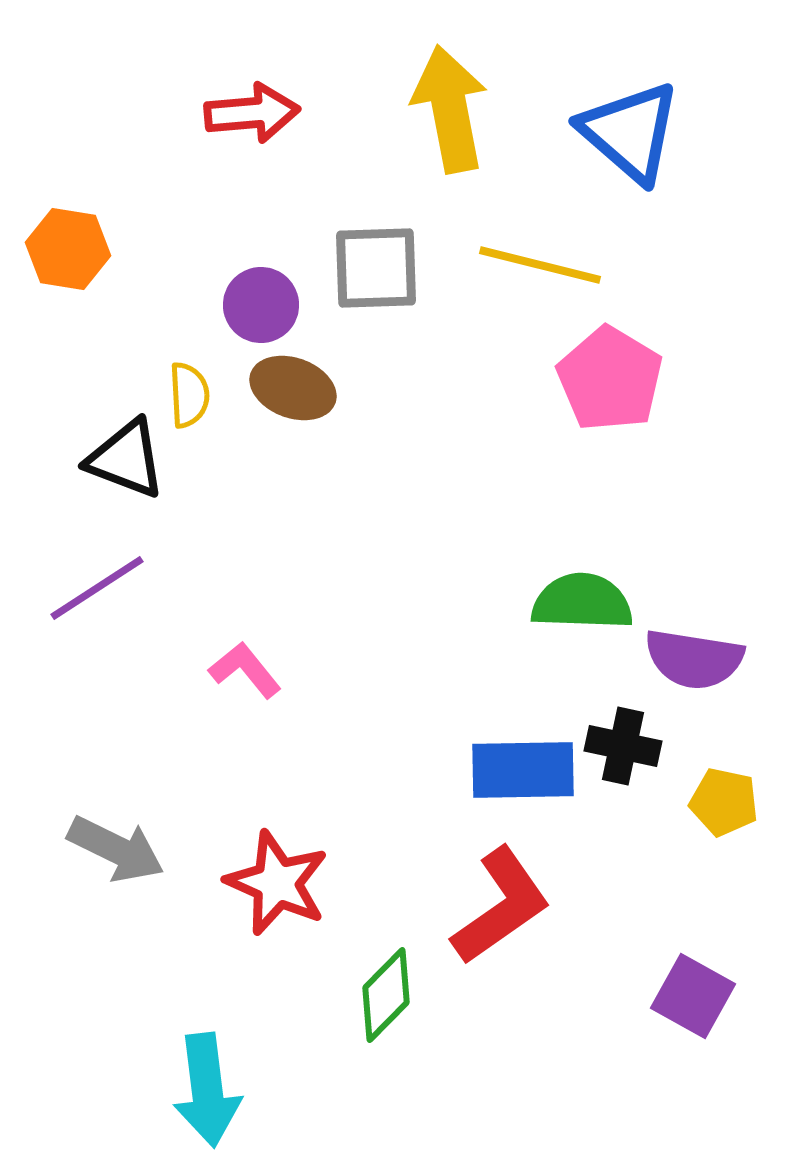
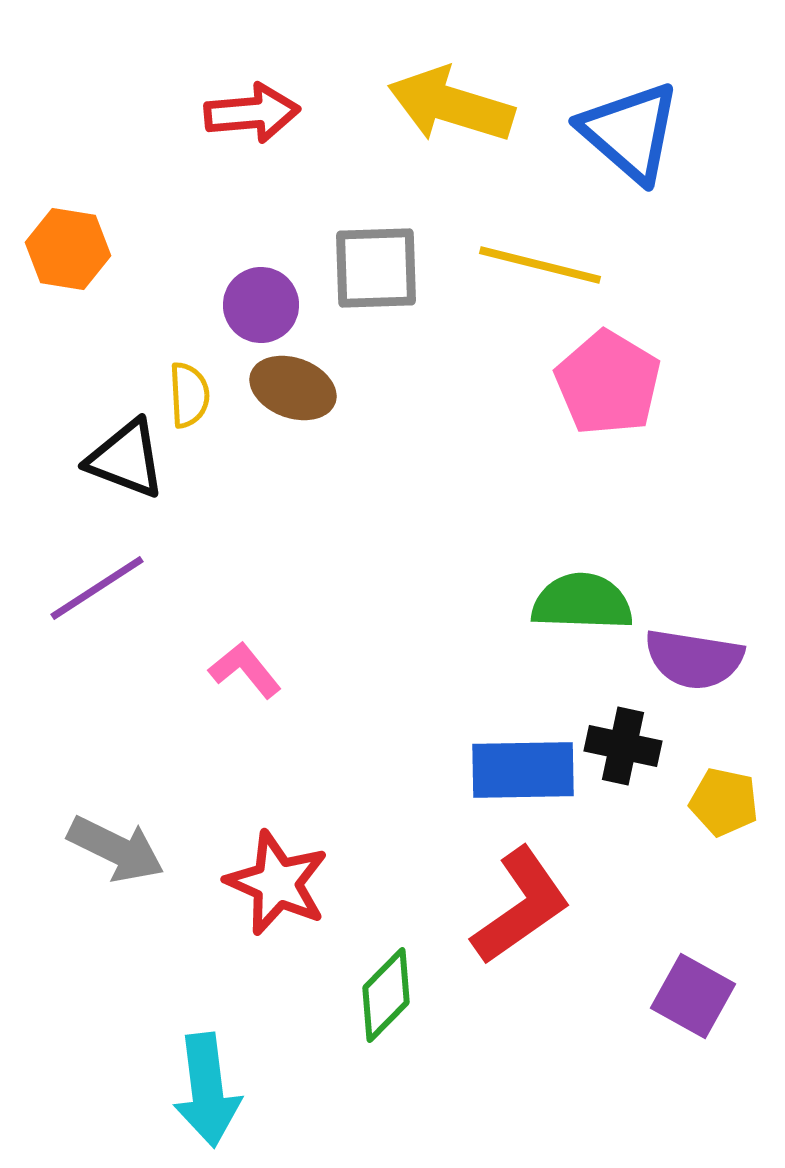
yellow arrow: moved 1 px right, 4 px up; rotated 62 degrees counterclockwise
pink pentagon: moved 2 px left, 4 px down
red L-shape: moved 20 px right
